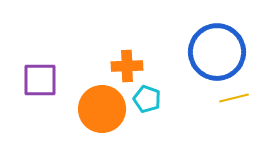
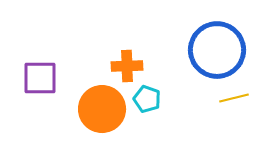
blue circle: moved 2 px up
purple square: moved 2 px up
